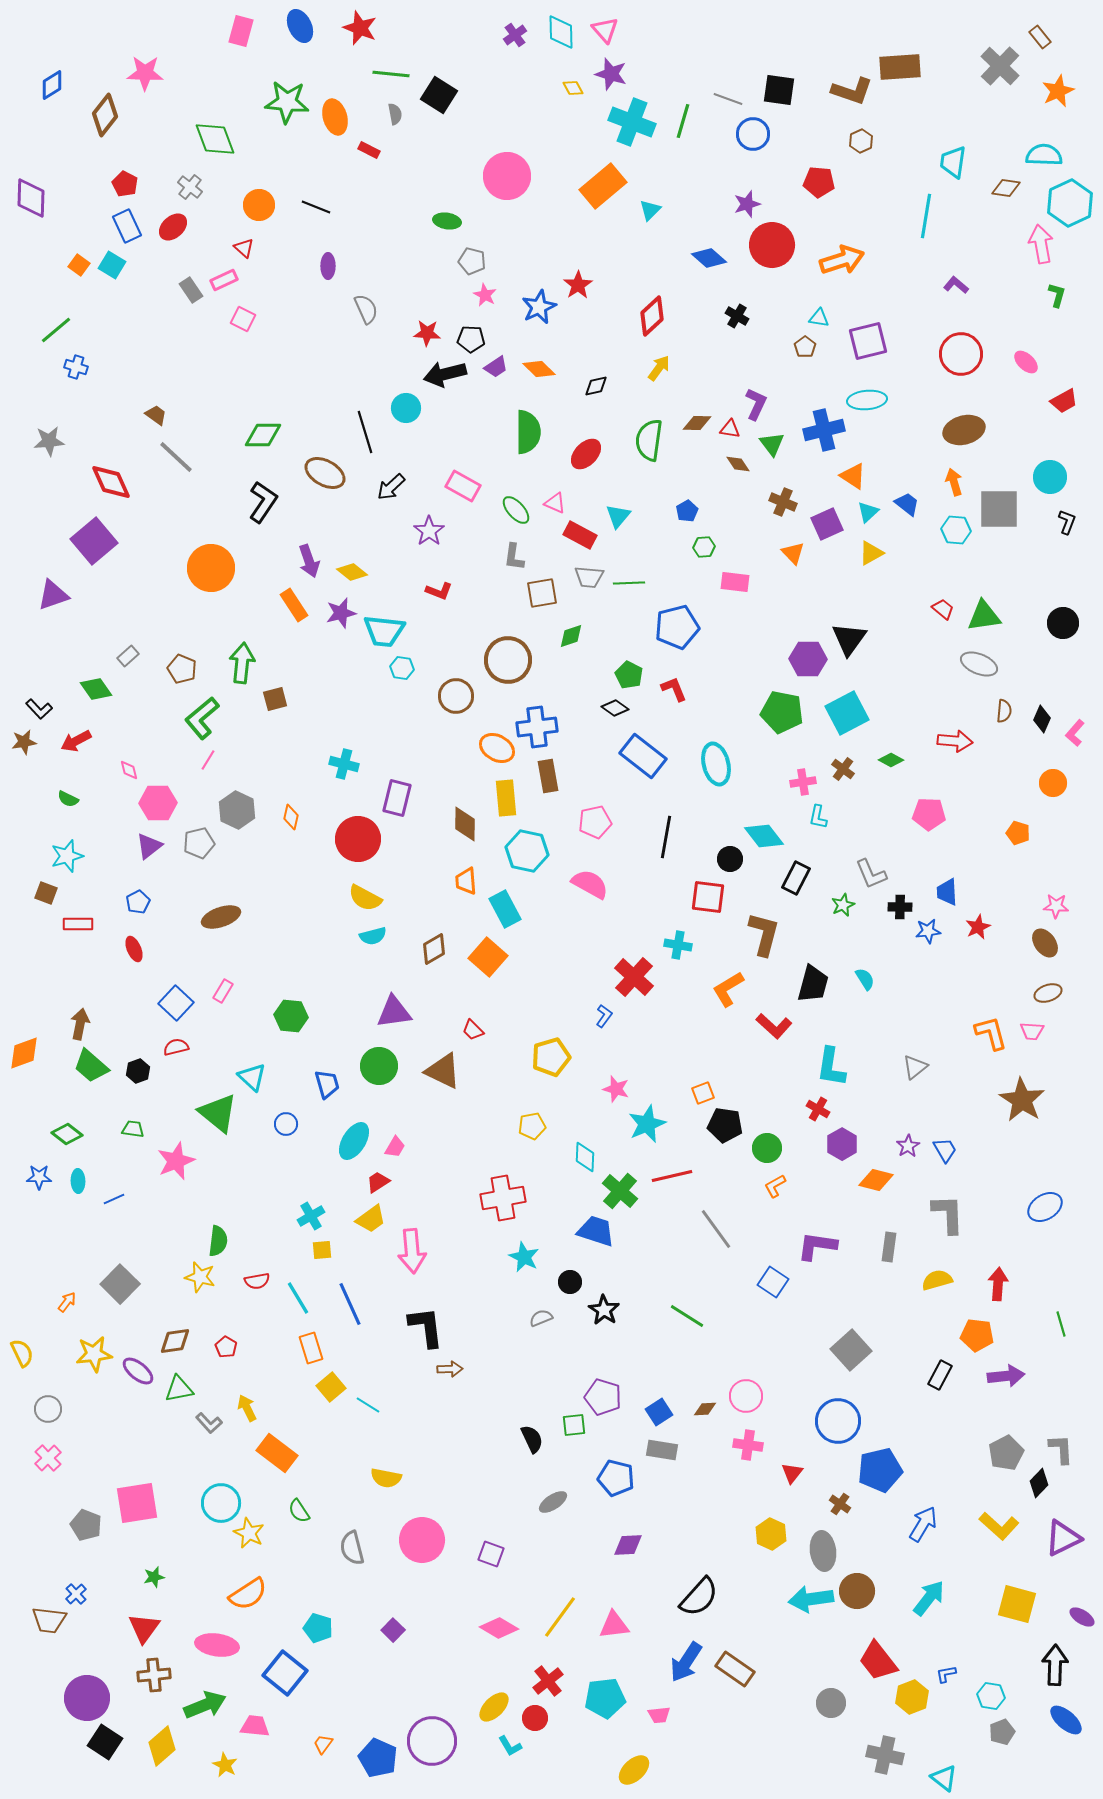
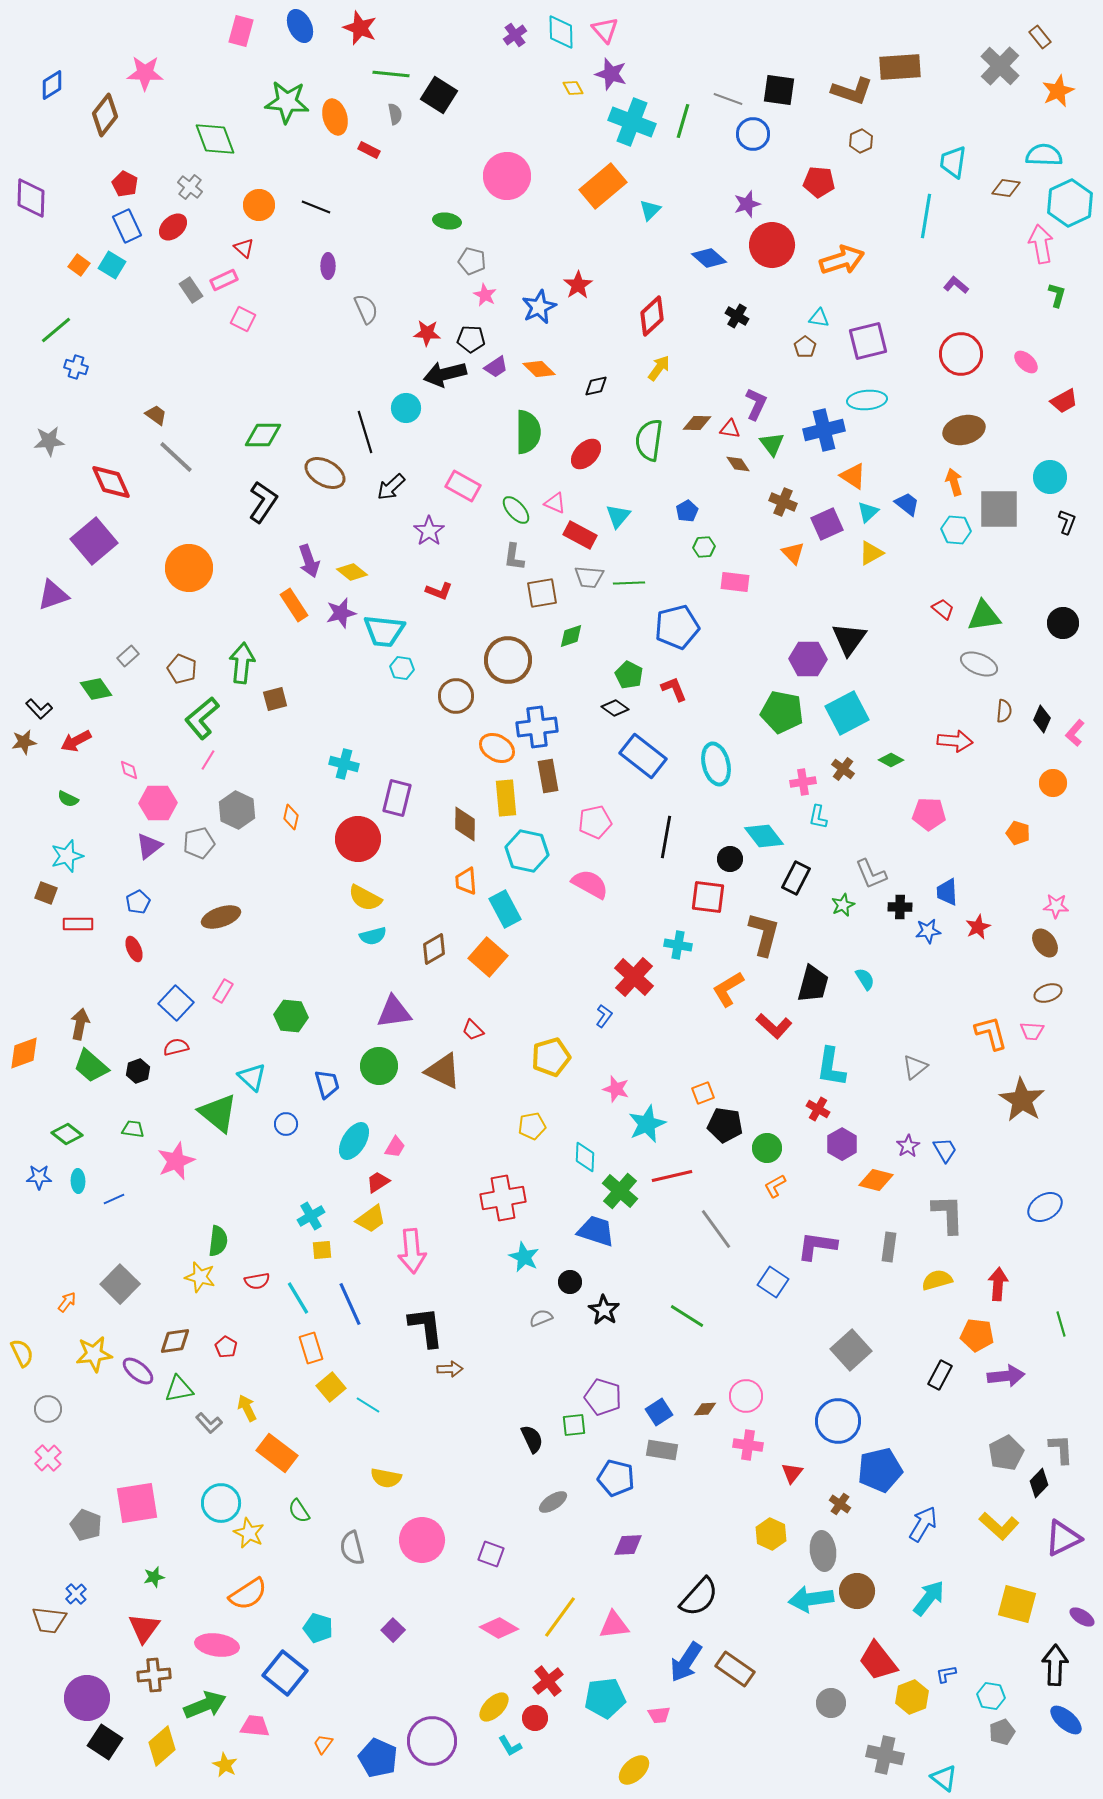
orange circle at (211, 568): moved 22 px left
